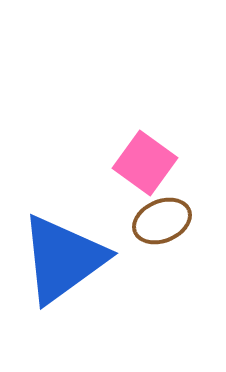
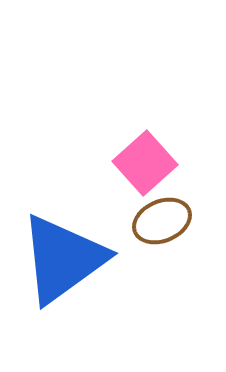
pink square: rotated 12 degrees clockwise
